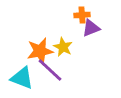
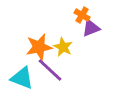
orange cross: rotated 35 degrees clockwise
orange star: moved 1 px left, 4 px up
